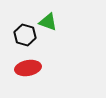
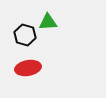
green triangle: rotated 24 degrees counterclockwise
